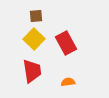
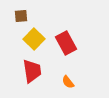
brown square: moved 15 px left
orange semicircle: rotated 120 degrees counterclockwise
